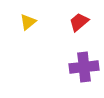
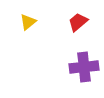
red trapezoid: moved 1 px left
